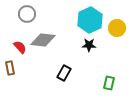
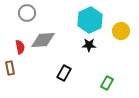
gray circle: moved 1 px up
yellow circle: moved 4 px right, 3 px down
gray diamond: rotated 10 degrees counterclockwise
red semicircle: rotated 32 degrees clockwise
green rectangle: moved 2 px left; rotated 16 degrees clockwise
